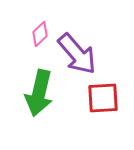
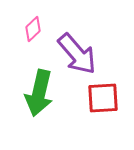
pink diamond: moved 7 px left, 5 px up
